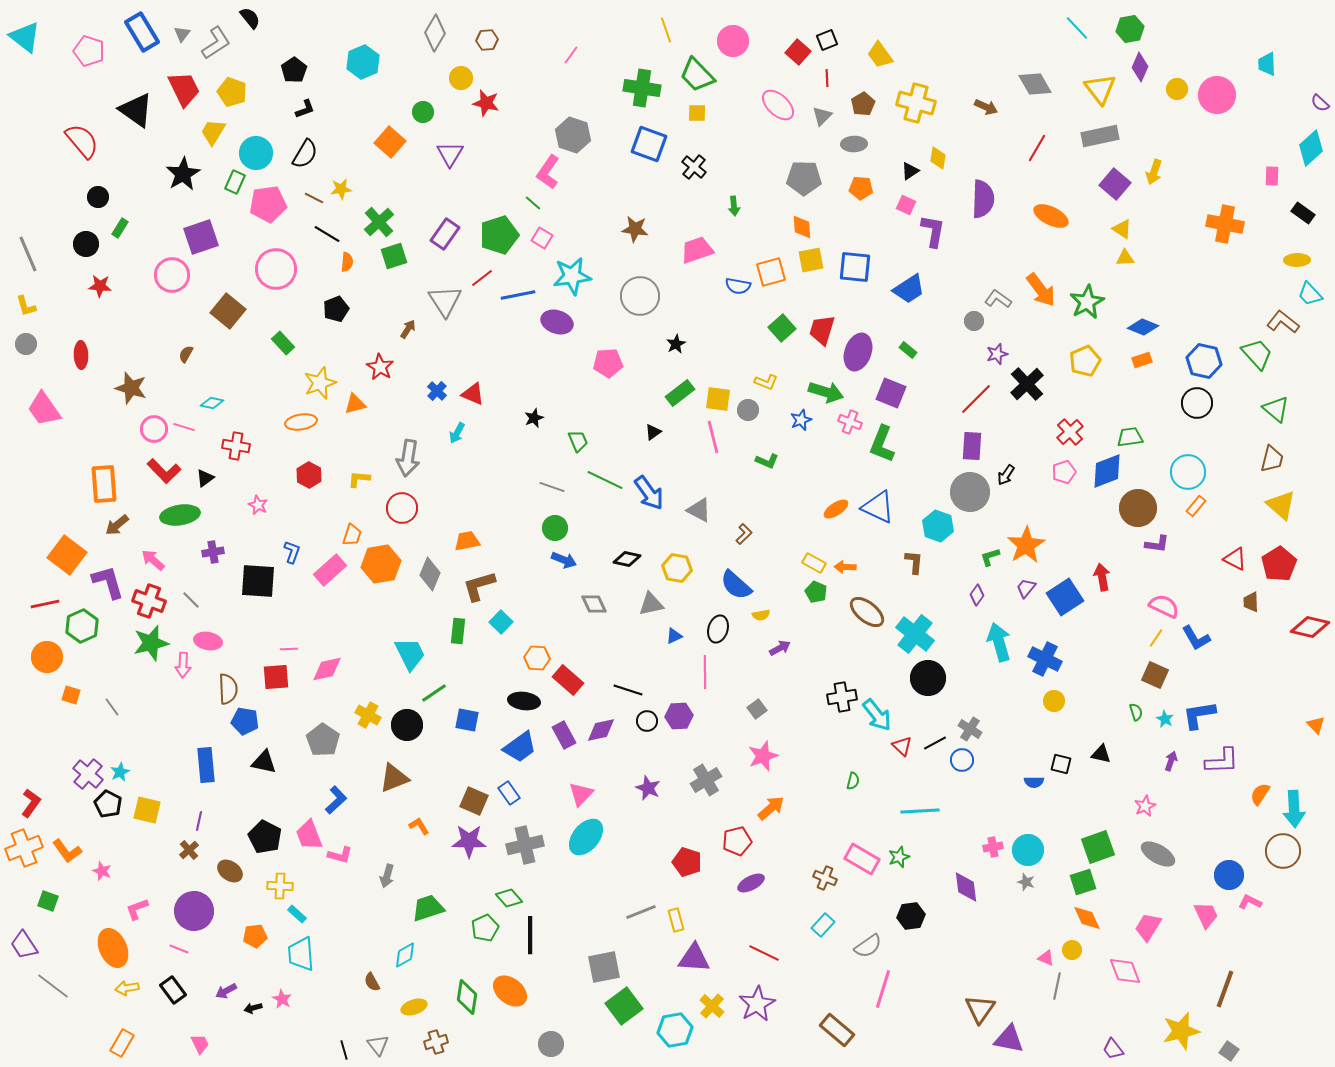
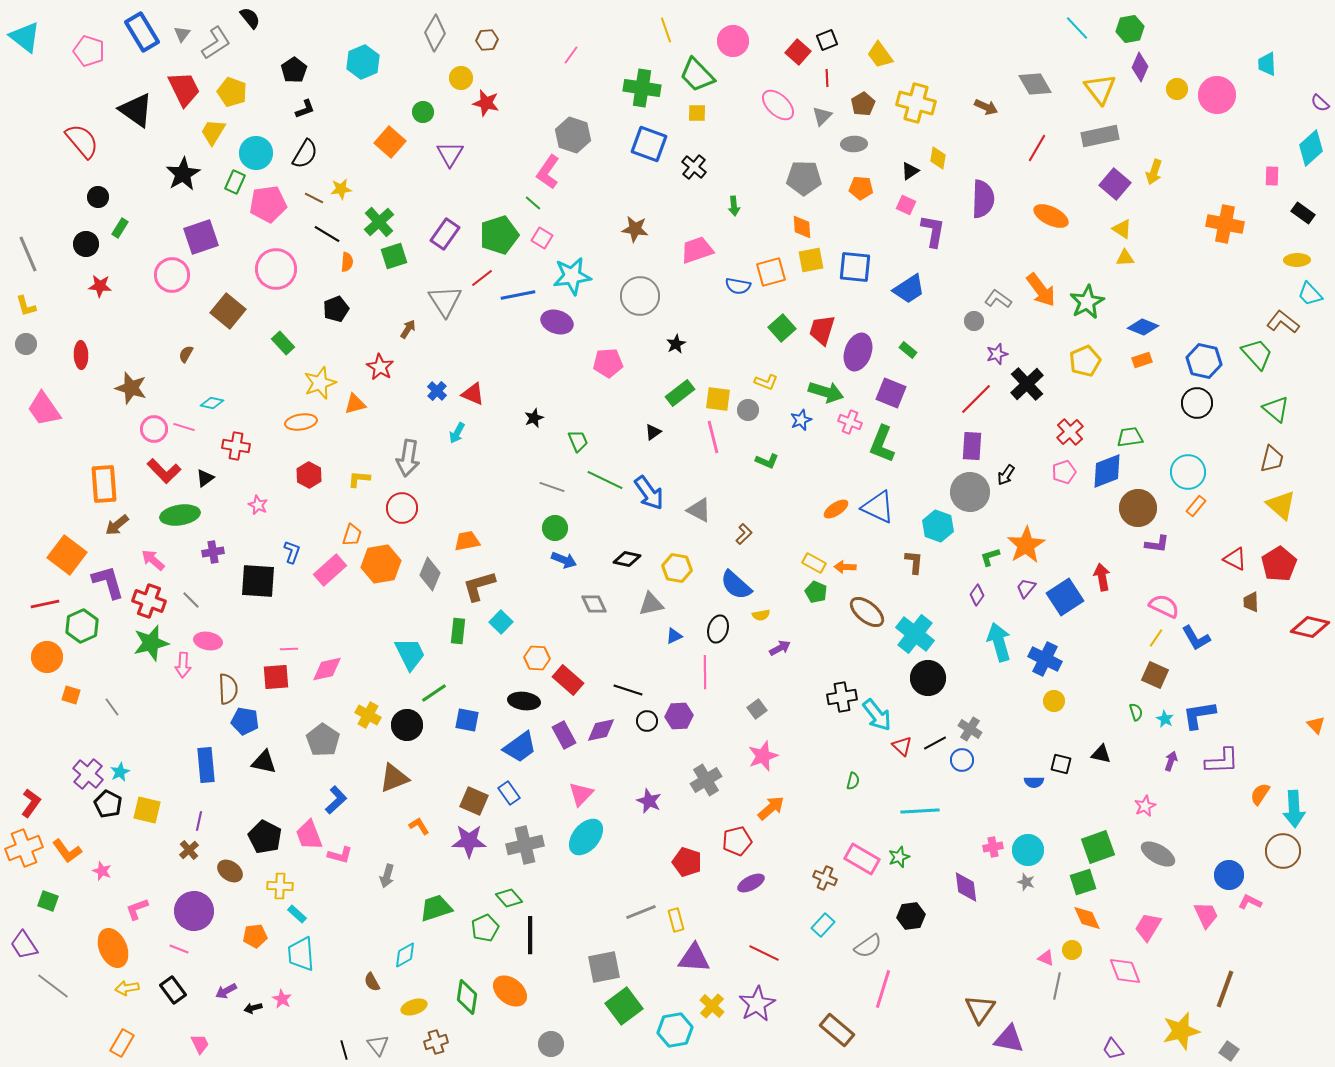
purple star at (648, 788): moved 1 px right, 13 px down
green trapezoid at (428, 908): moved 8 px right
